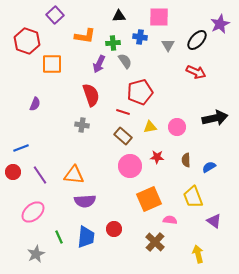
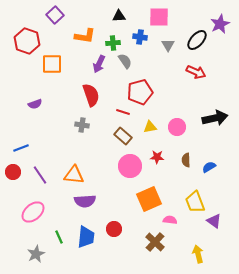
purple semicircle at (35, 104): rotated 48 degrees clockwise
yellow trapezoid at (193, 197): moved 2 px right, 5 px down
